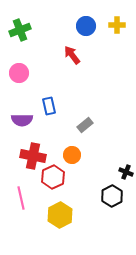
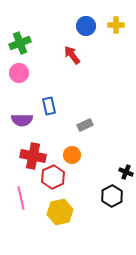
yellow cross: moved 1 px left
green cross: moved 13 px down
gray rectangle: rotated 14 degrees clockwise
yellow hexagon: moved 3 px up; rotated 15 degrees clockwise
